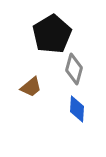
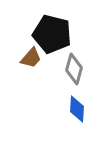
black pentagon: rotated 27 degrees counterclockwise
brown trapezoid: moved 29 px up; rotated 10 degrees counterclockwise
